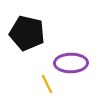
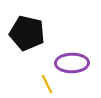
purple ellipse: moved 1 px right
